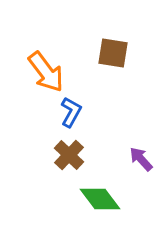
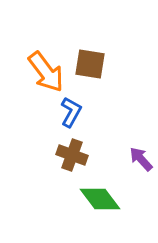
brown square: moved 23 px left, 11 px down
brown cross: moved 3 px right; rotated 24 degrees counterclockwise
